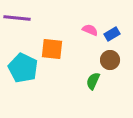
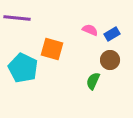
orange square: rotated 10 degrees clockwise
